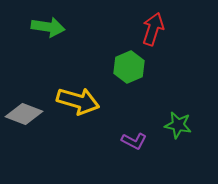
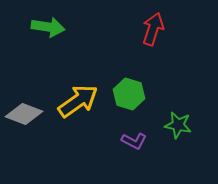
green hexagon: moved 27 px down; rotated 20 degrees counterclockwise
yellow arrow: rotated 51 degrees counterclockwise
